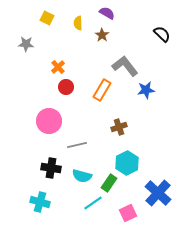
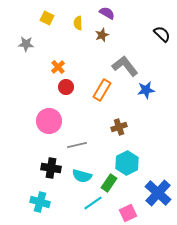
brown star: rotated 16 degrees clockwise
